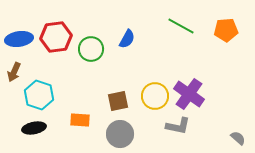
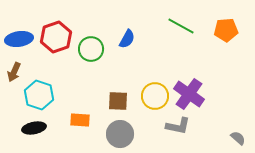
red hexagon: rotated 12 degrees counterclockwise
brown square: rotated 15 degrees clockwise
